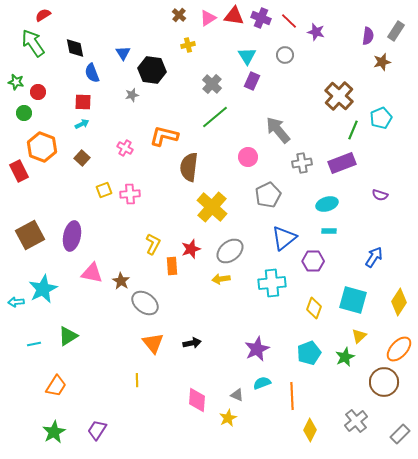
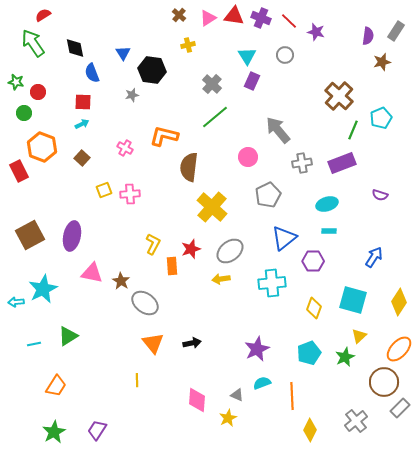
gray rectangle at (400, 434): moved 26 px up
